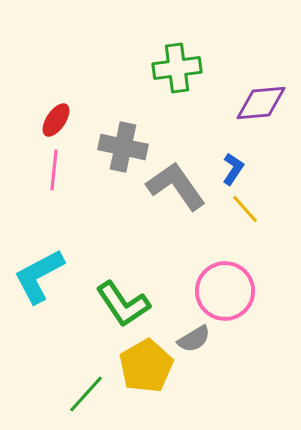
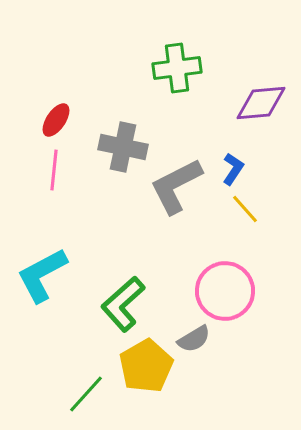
gray L-shape: rotated 82 degrees counterclockwise
cyan L-shape: moved 3 px right, 1 px up
green L-shape: rotated 82 degrees clockwise
